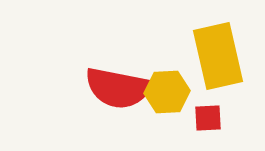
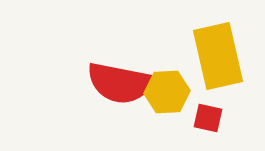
red semicircle: moved 2 px right, 5 px up
red square: rotated 16 degrees clockwise
